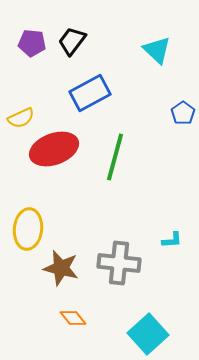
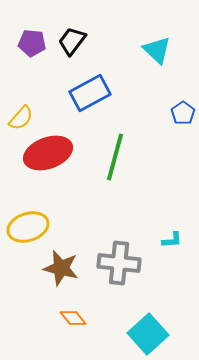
yellow semicircle: rotated 24 degrees counterclockwise
red ellipse: moved 6 px left, 4 px down
yellow ellipse: moved 2 px up; rotated 66 degrees clockwise
